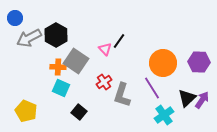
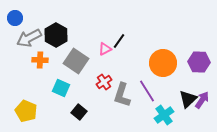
pink triangle: rotated 48 degrees clockwise
orange cross: moved 18 px left, 7 px up
purple line: moved 5 px left, 3 px down
black triangle: moved 1 px right, 1 px down
